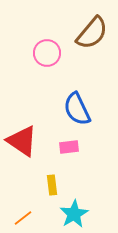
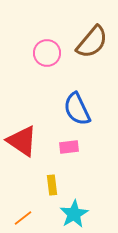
brown semicircle: moved 9 px down
